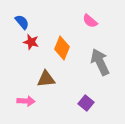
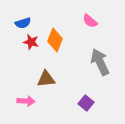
blue semicircle: moved 1 px right, 1 px down; rotated 112 degrees clockwise
orange diamond: moved 7 px left, 8 px up
